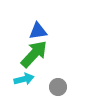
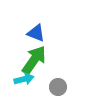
blue triangle: moved 2 px left, 2 px down; rotated 30 degrees clockwise
green arrow: moved 6 px down; rotated 8 degrees counterclockwise
